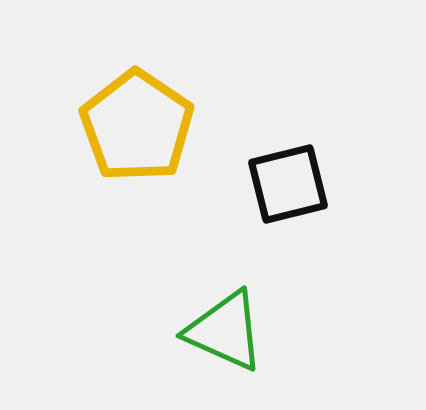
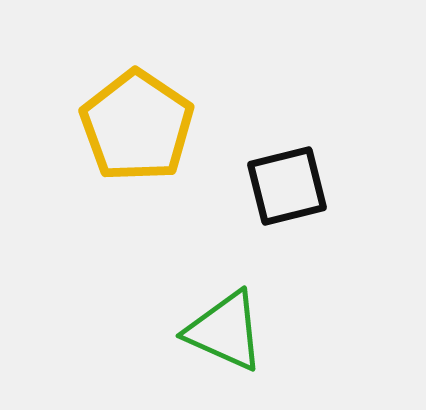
black square: moved 1 px left, 2 px down
